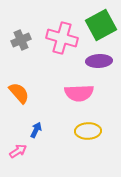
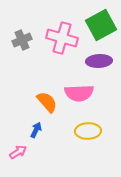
gray cross: moved 1 px right
orange semicircle: moved 28 px right, 9 px down
pink arrow: moved 1 px down
